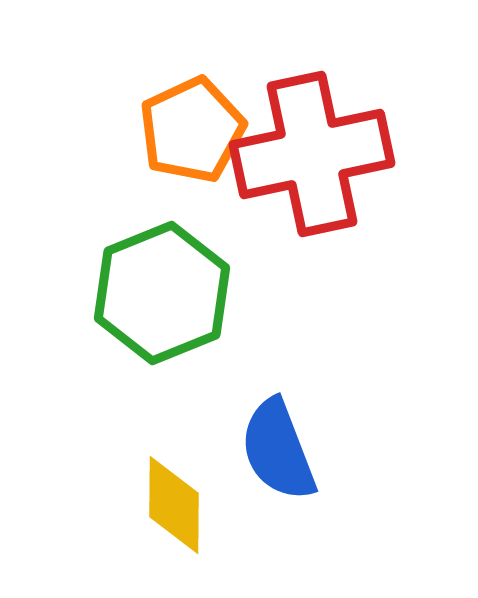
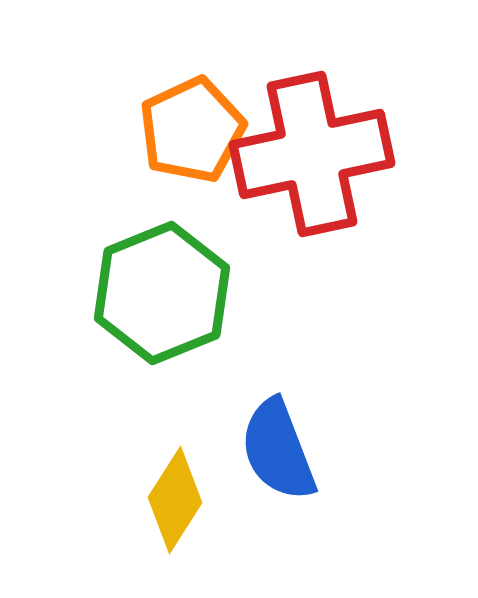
yellow diamond: moved 1 px right, 5 px up; rotated 32 degrees clockwise
